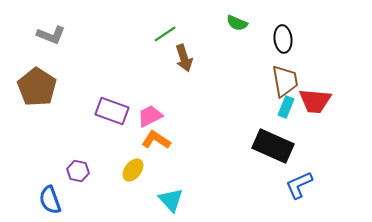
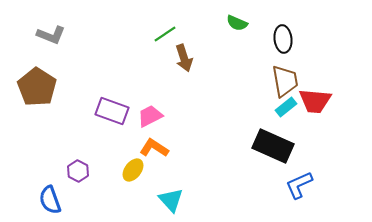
cyan rectangle: rotated 30 degrees clockwise
orange L-shape: moved 2 px left, 8 px down
purple hexagon: rotated 15 degrees clockwise
